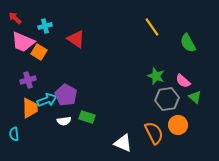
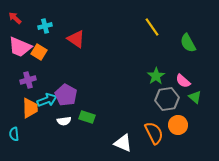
pink trapezoid: moved 3 px left, 5 px down
green star: rotated 18 degrees clockwise
